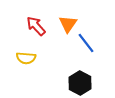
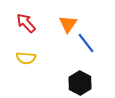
red arrow: moved 10 px left, 3 px up
